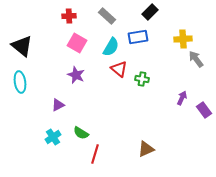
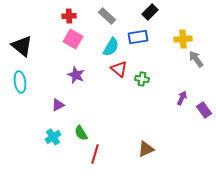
pink square: moved 4 px left, 4 px up
green semicircle: rotated 28 degrees clockwise
